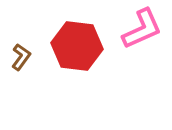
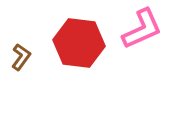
red hexagon: moved 2 px right, 3 px up
